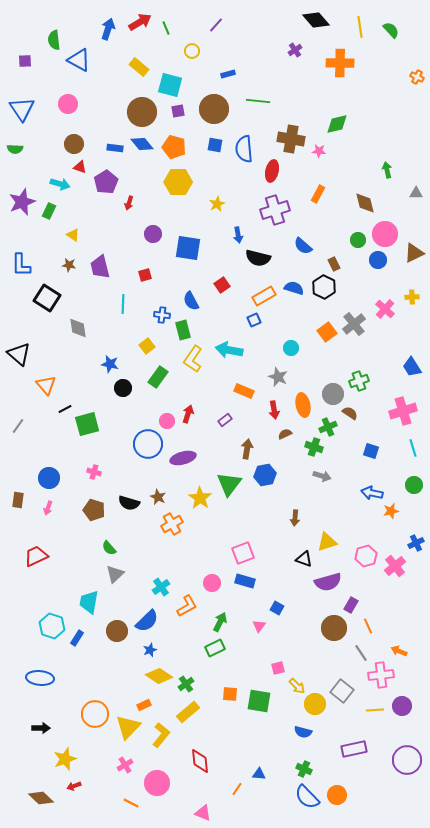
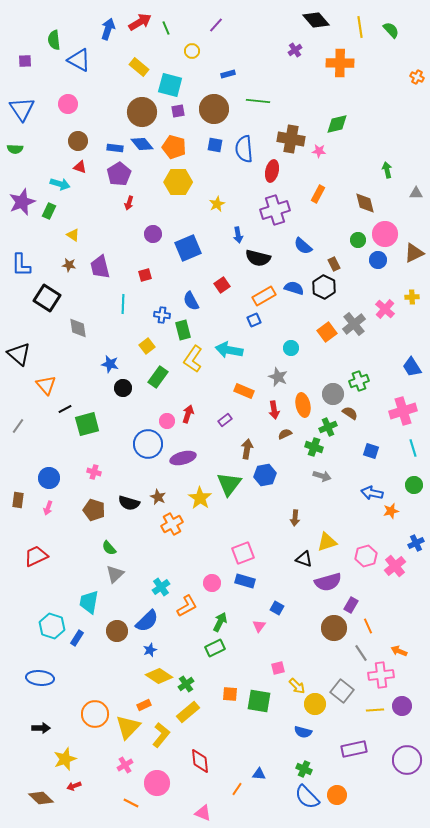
brown circle at (74, 144): moved 4 px right, 3 px up
purple pentagon at (106, 182): moved 13 px right, 8 px up
blue square at (188, 248): rotated 32 degrees counterclockwise
